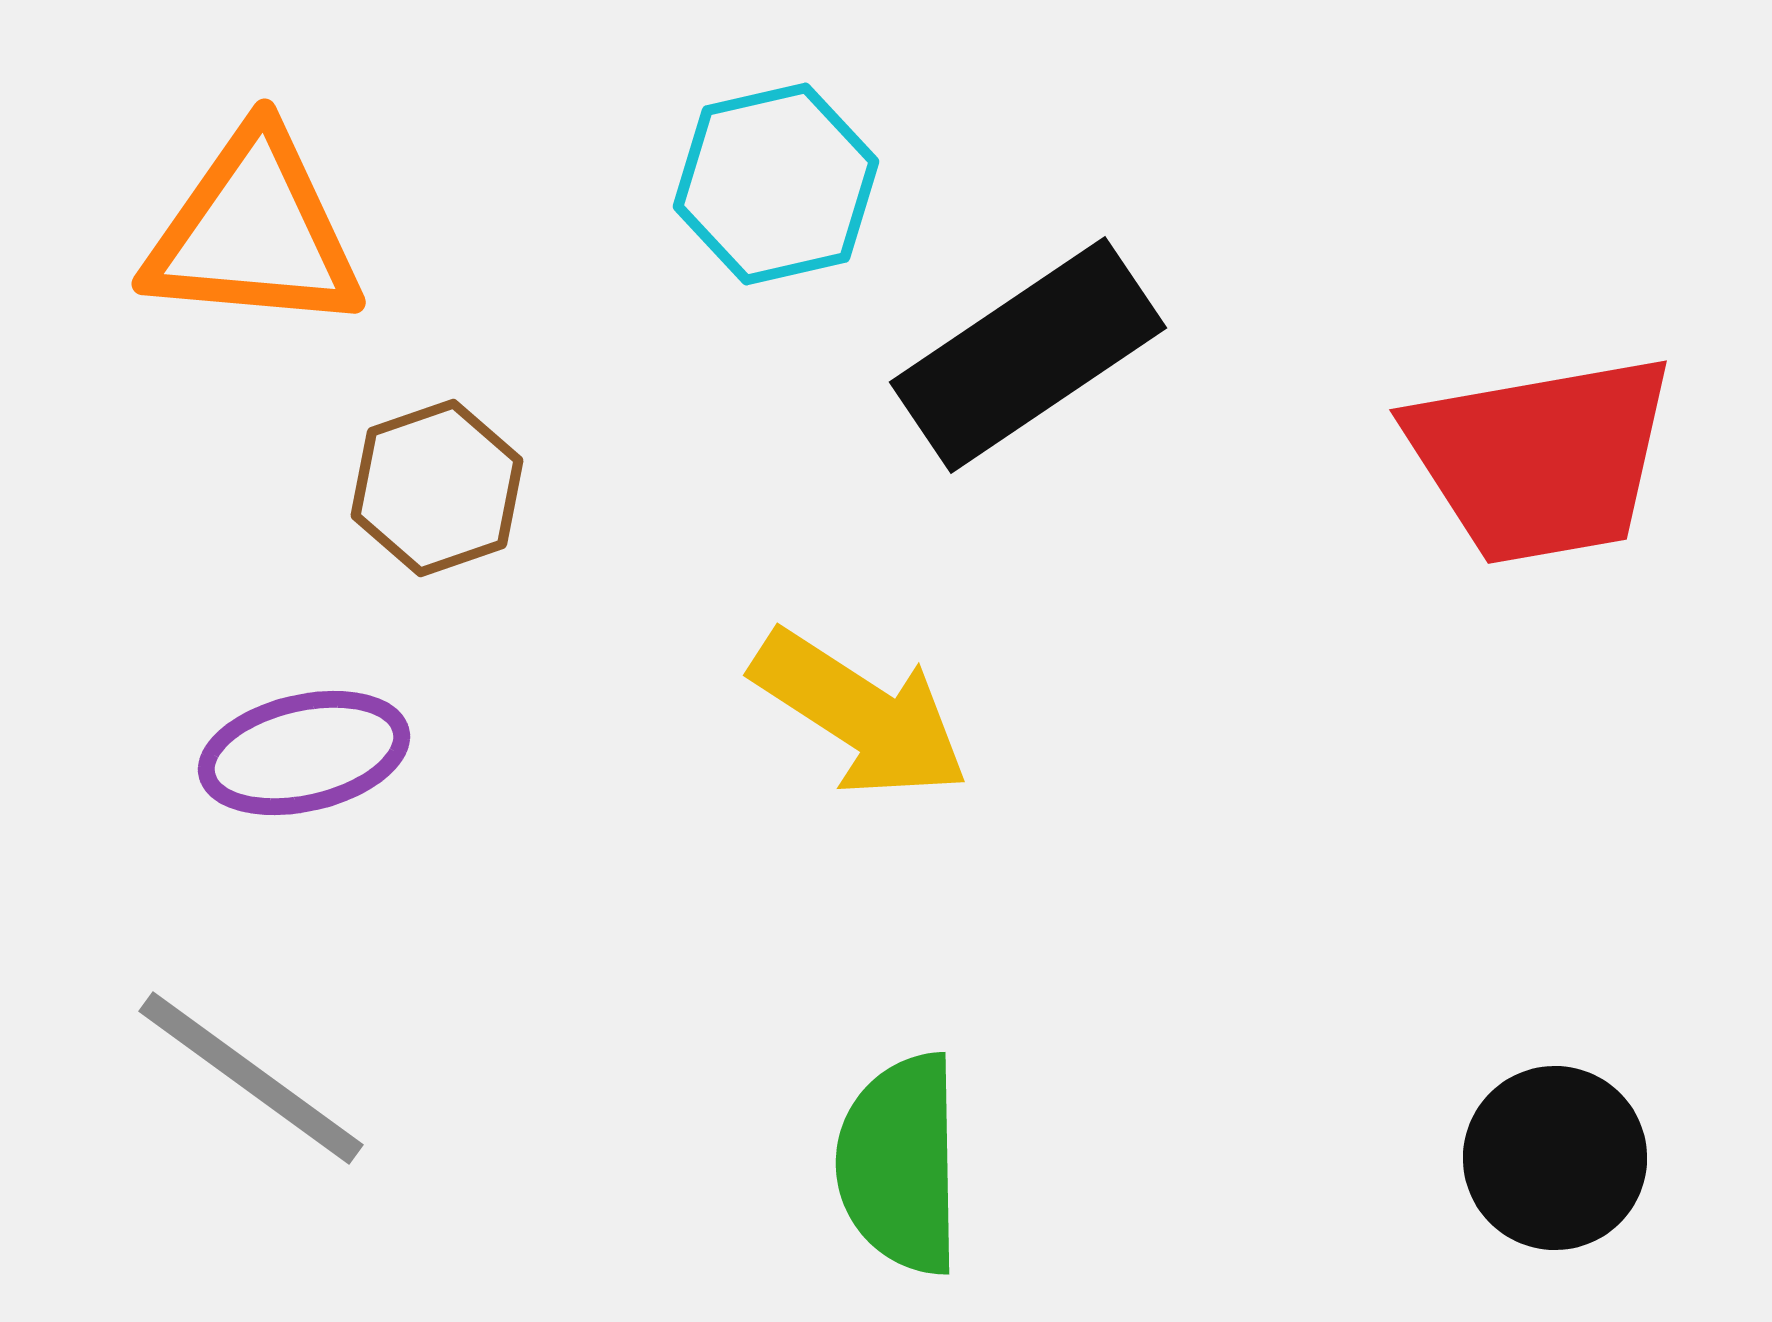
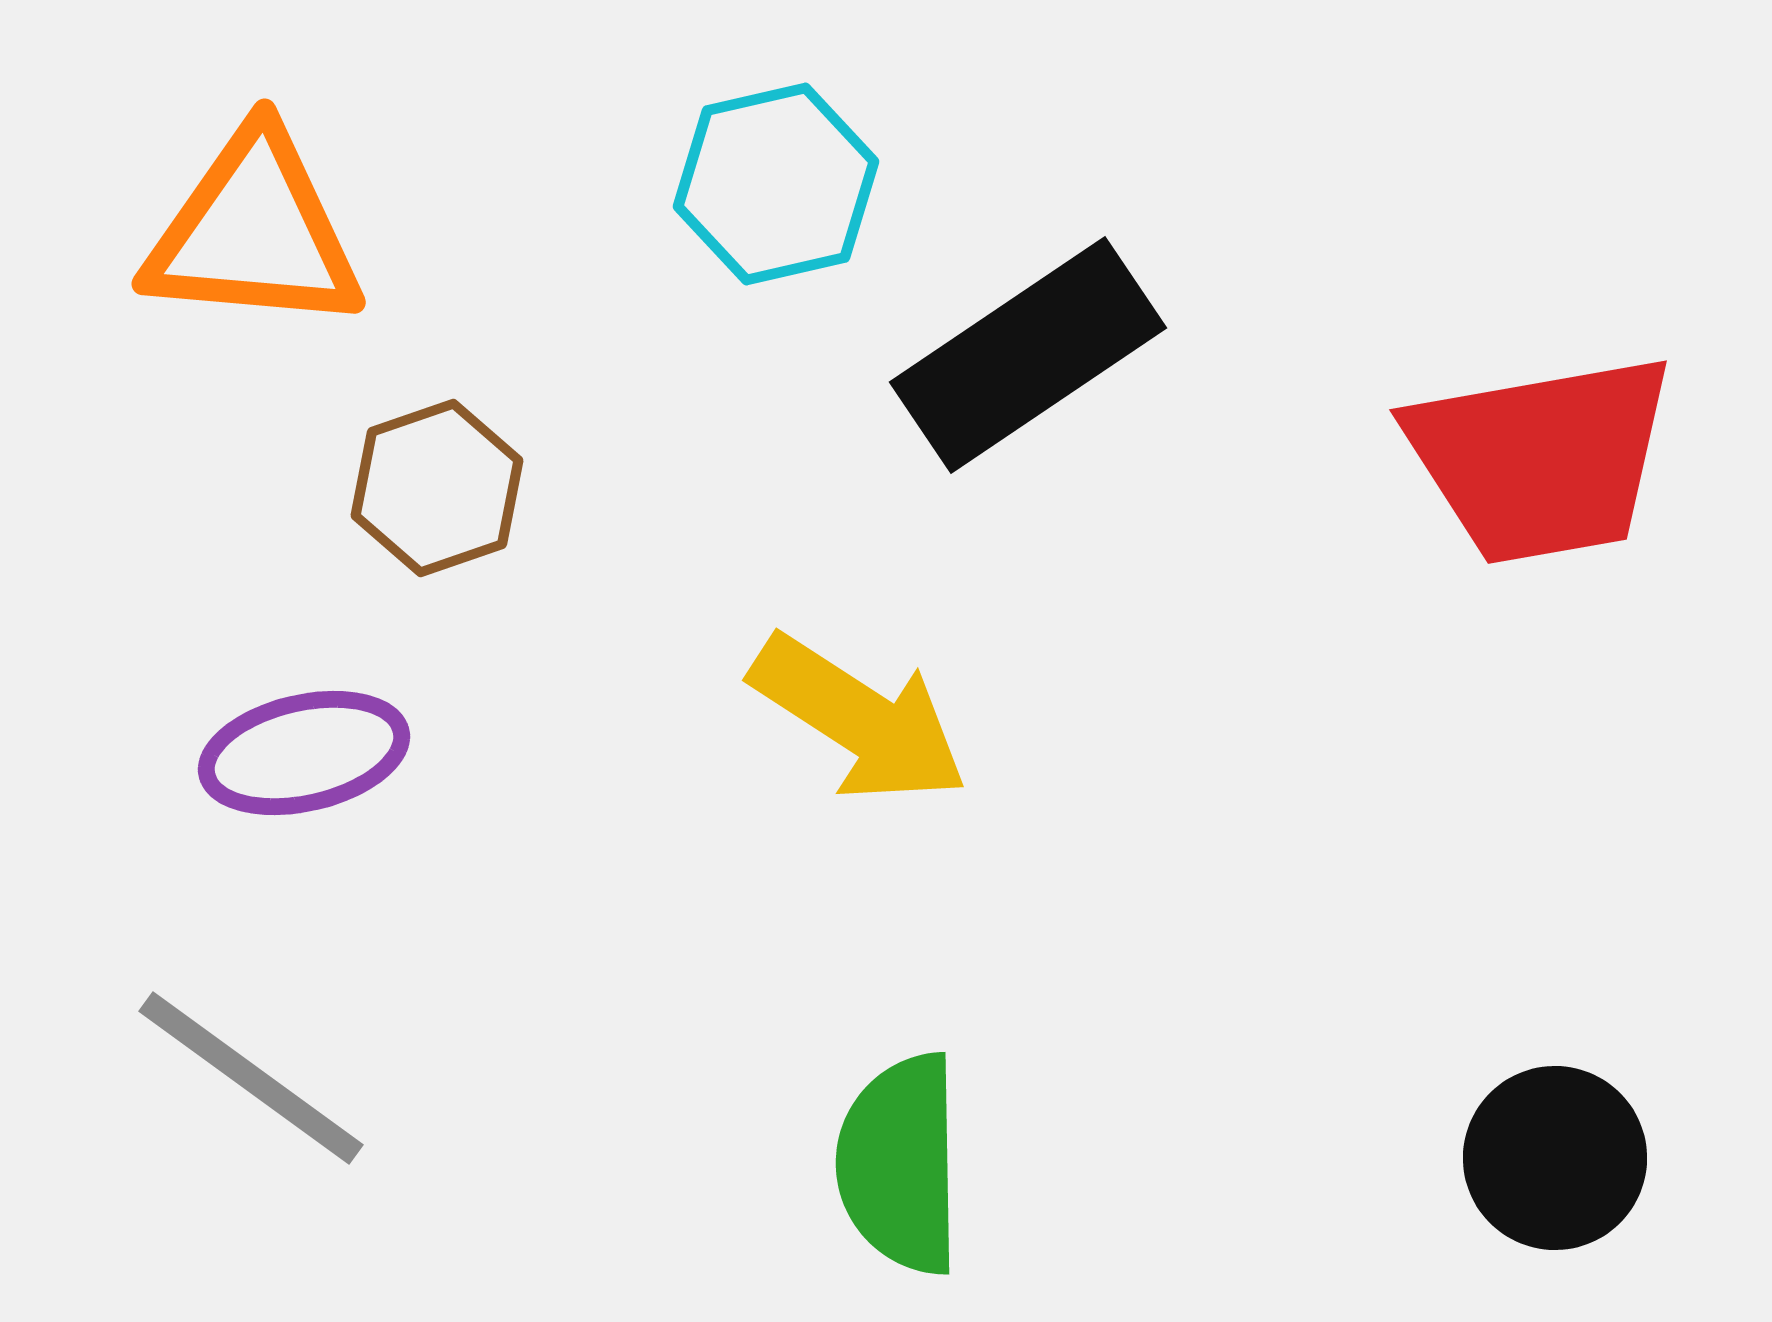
yellow arrow: moved 1 px left, 5 px down
